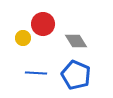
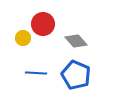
gray diamond: rotated 10 degrees counterclockwise
